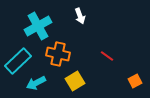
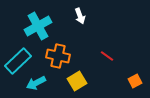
orange cross: moved 2 px down
yellow square: moved 2 px right
